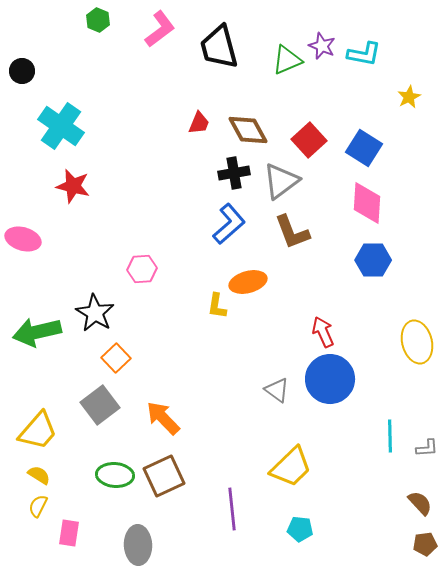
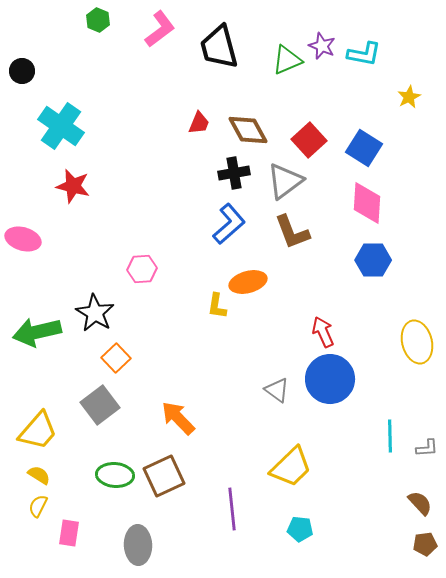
gray triangle at (281, 181): moved 4 px right
orange arrow at (163, 418): moved 15 px right
